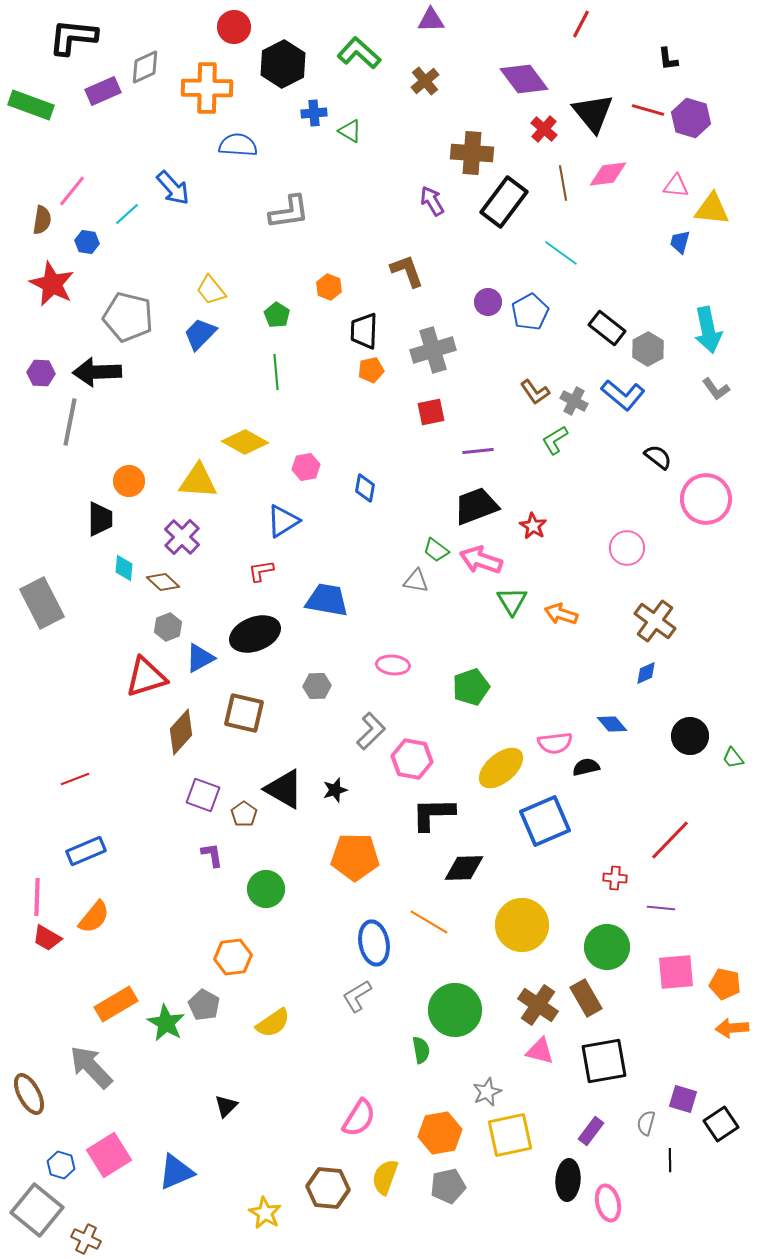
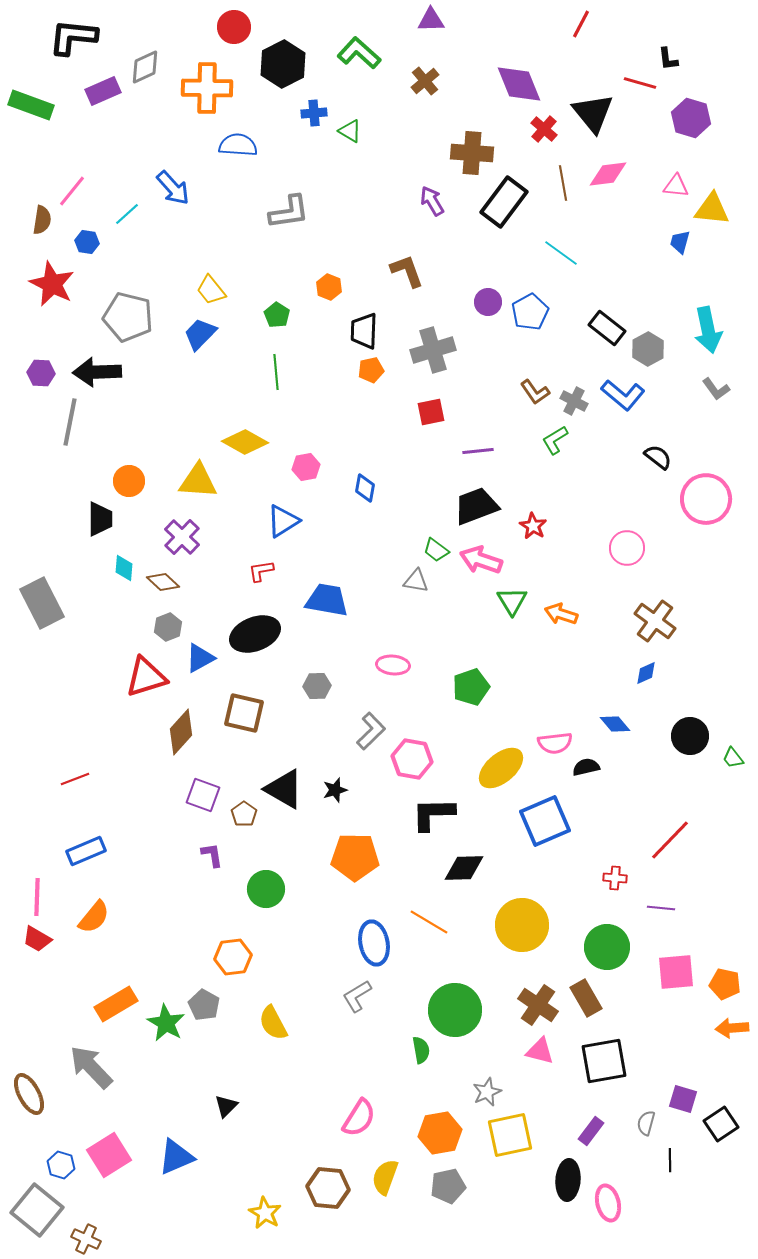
purple diamond at (524, 79): moved 5 px left, 5 px down; rotated 15 degrees clockwise
red line at (648, 110): moved 8 px left, 27 px up
blue diamond at (612, 724): moved 3 px right
red trapezoid at (47, 938): moved 10 px left, 1 px down
yellow semicircle at (273, 1023): rotated 96 degrees clockwise
blue triangle at (176, 1172): moved 15 px up
